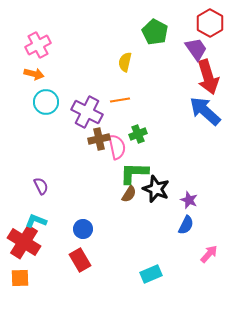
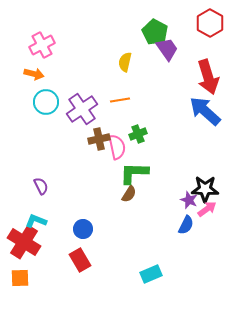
pink cross: moved 4 px right
purple trapezoid: moved 29 px left
purple cross: moved 5 px left, 3 px up; rotated 28 degrees clockwise
black star: moved 49 px right; rotated 20 degrees counterclockwise
pink arrow: moved 2 px left, 45 px up; rotated 12 degrees clockwise
